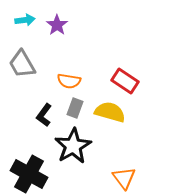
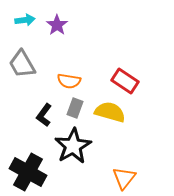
black cross: moved 1 px left, 2 px up
orange triangle: rotated 15 degrees clockwise
